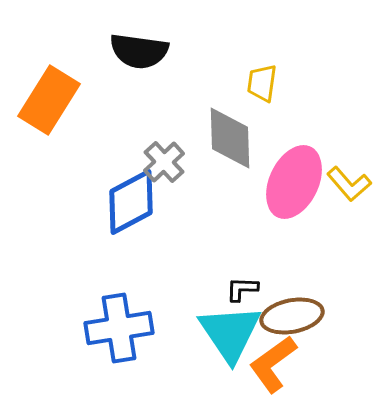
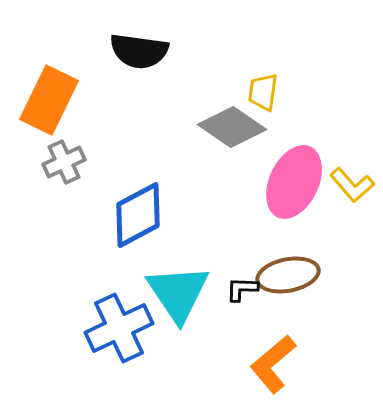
yellow trapezoid: moved 1 px right, 9 px down
orange rectangle: rotated 6 degrees counterclockwise
gray diamond: moved 2 px right, 11 px up; rotated 54 degrees counterclockwise
gray cross: moved 100 px left; rotated 18 degrees clockwise
yellow L-shape: moved 3 px right, 1 px down
blue diamond: moved 7 px right, 13 px down
brown ellipse: moved 4 px left, 41 px up
blue cross: rotated 16 degrees counterclockwise
cyan triangle: moved 52 px left, 40 px up
orange L-shape: rotated 4 degrees counterclockwise
